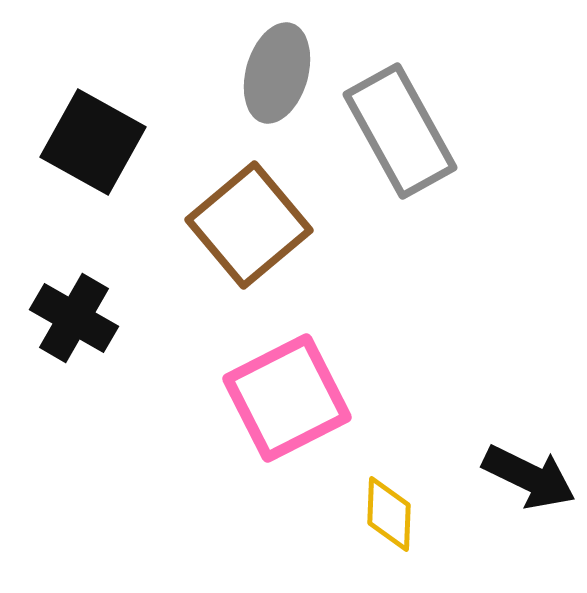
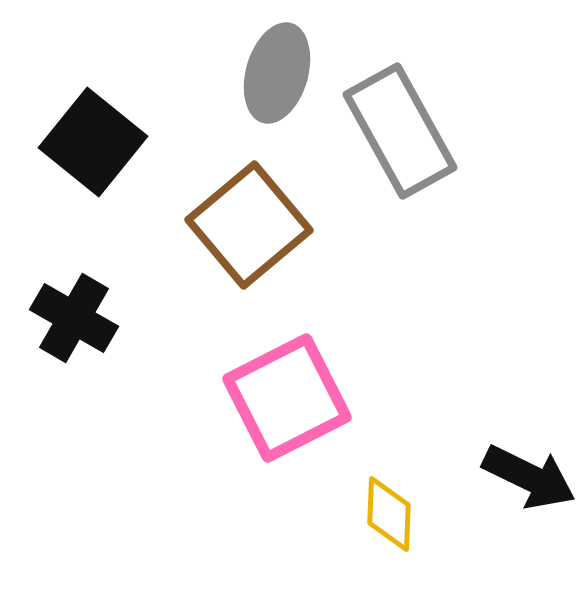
black square: rotated 10 degrees clockwise
